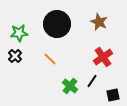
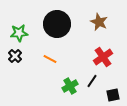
orange line: rotated 16 degrees counterclockwise
green cross: rotated 21 degrees clockwise
